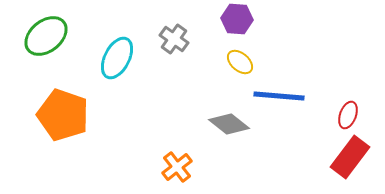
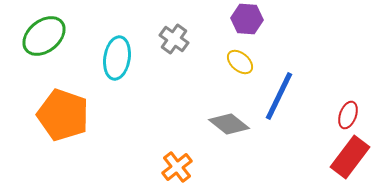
purple hexagon: moved 10 px right
green ellipse: moved 2 px left
cyan ellipse: rotated 18 degrees counterclockwise
blue line: rotated 69 degrees counterclockwise
